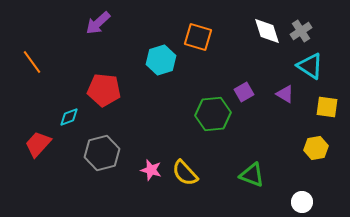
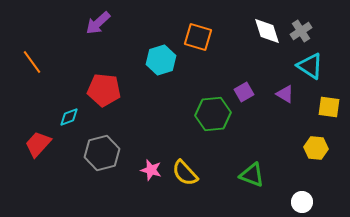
yellow square: moved 2 px right
yellow hexagon: rotated 15 degrees clockwise
